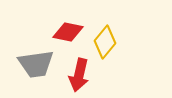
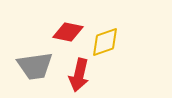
yellow diamond: rotated 32 degrees clockwise
gray trapezoid: moved 1 px left, 2 px down
